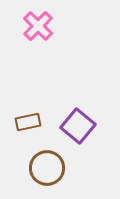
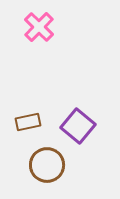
pink cross: moved 1 px right, 1 px down
brown circle: moved 3 px up
